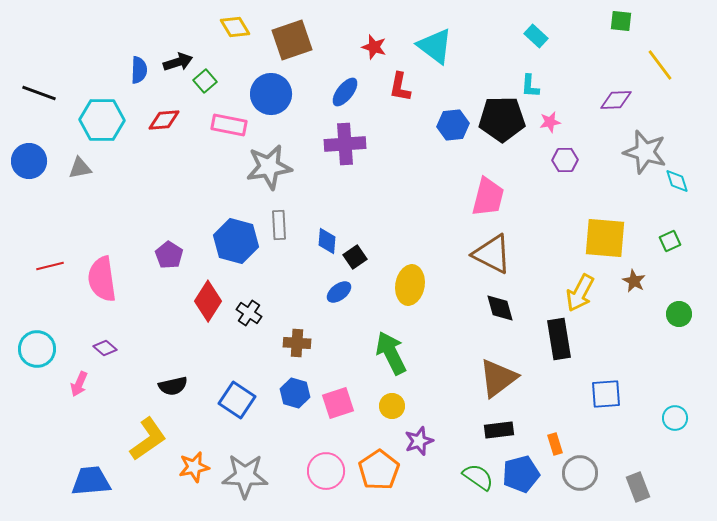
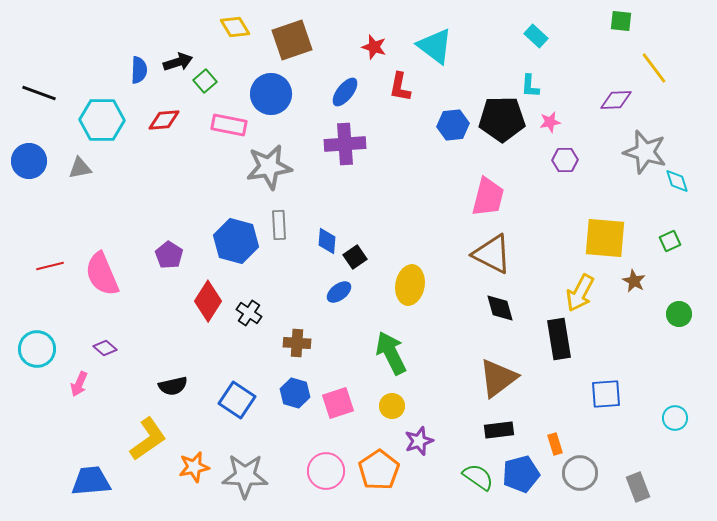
yellow line at (660, 65): moved 6 px left, 3 px down
pink semicircle at (102, 279): moved 5 px up; rotated 15 degrees counterclockwise
